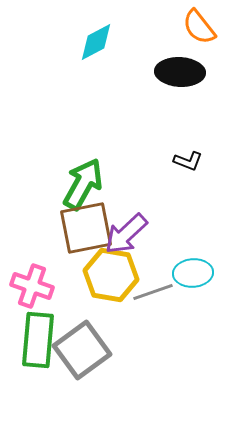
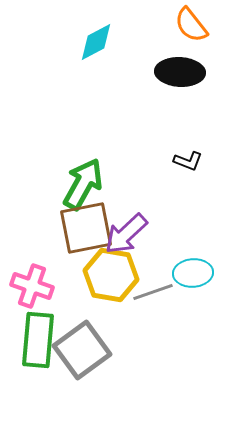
orange semicircle: moved 8 px left, 2 px up
